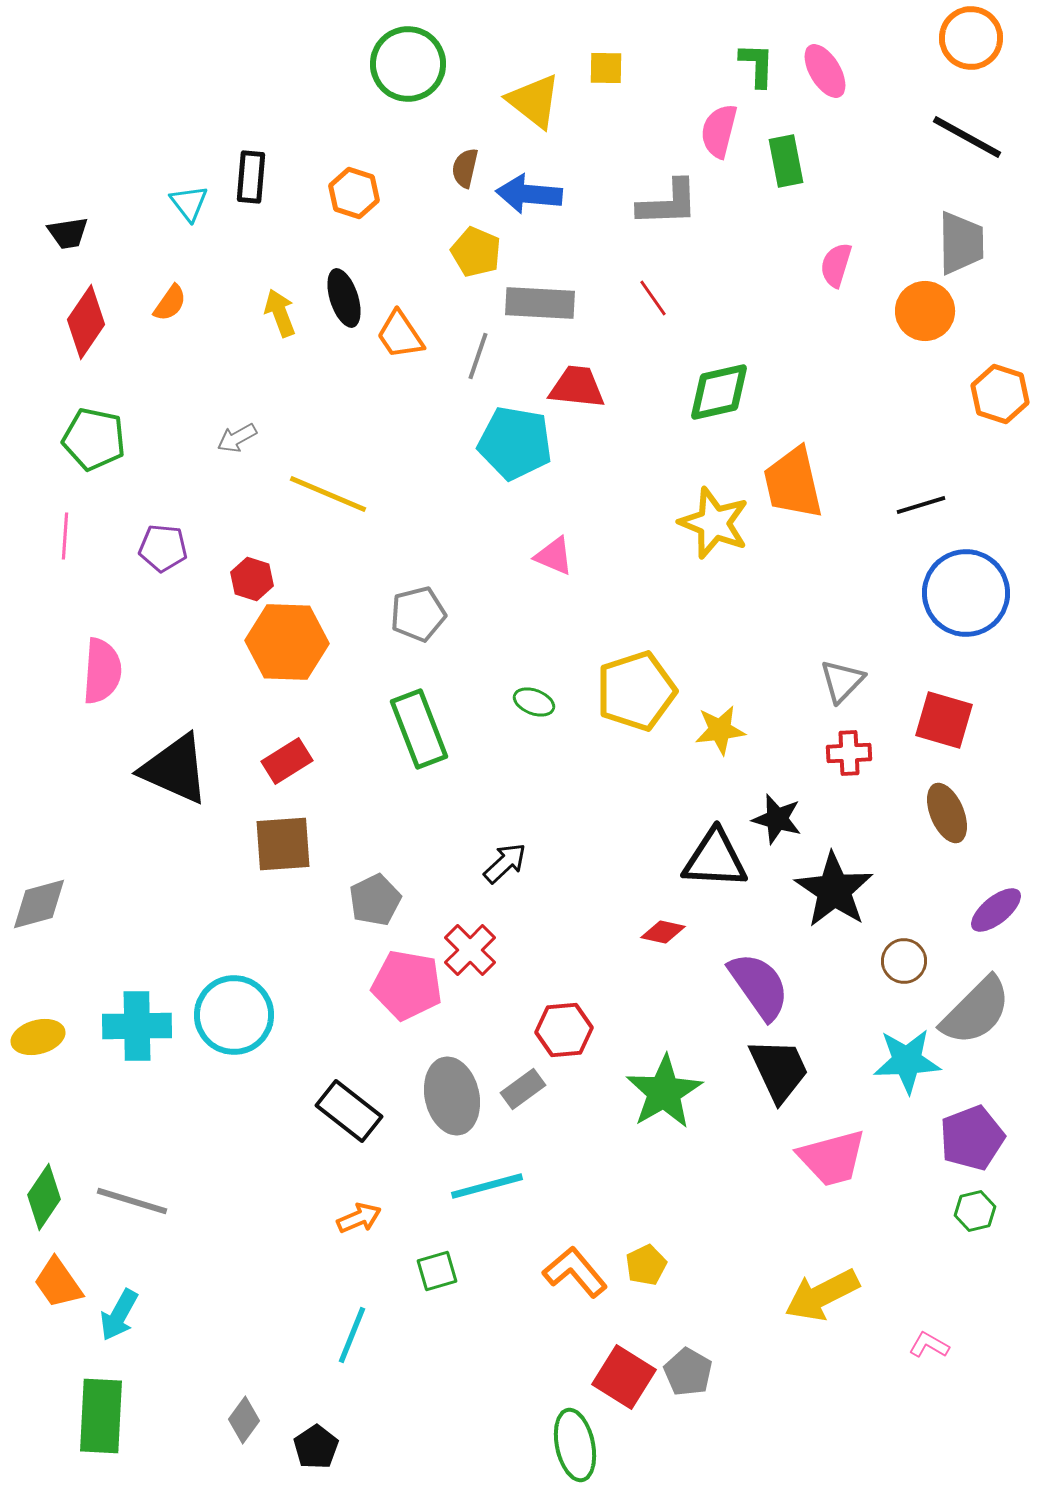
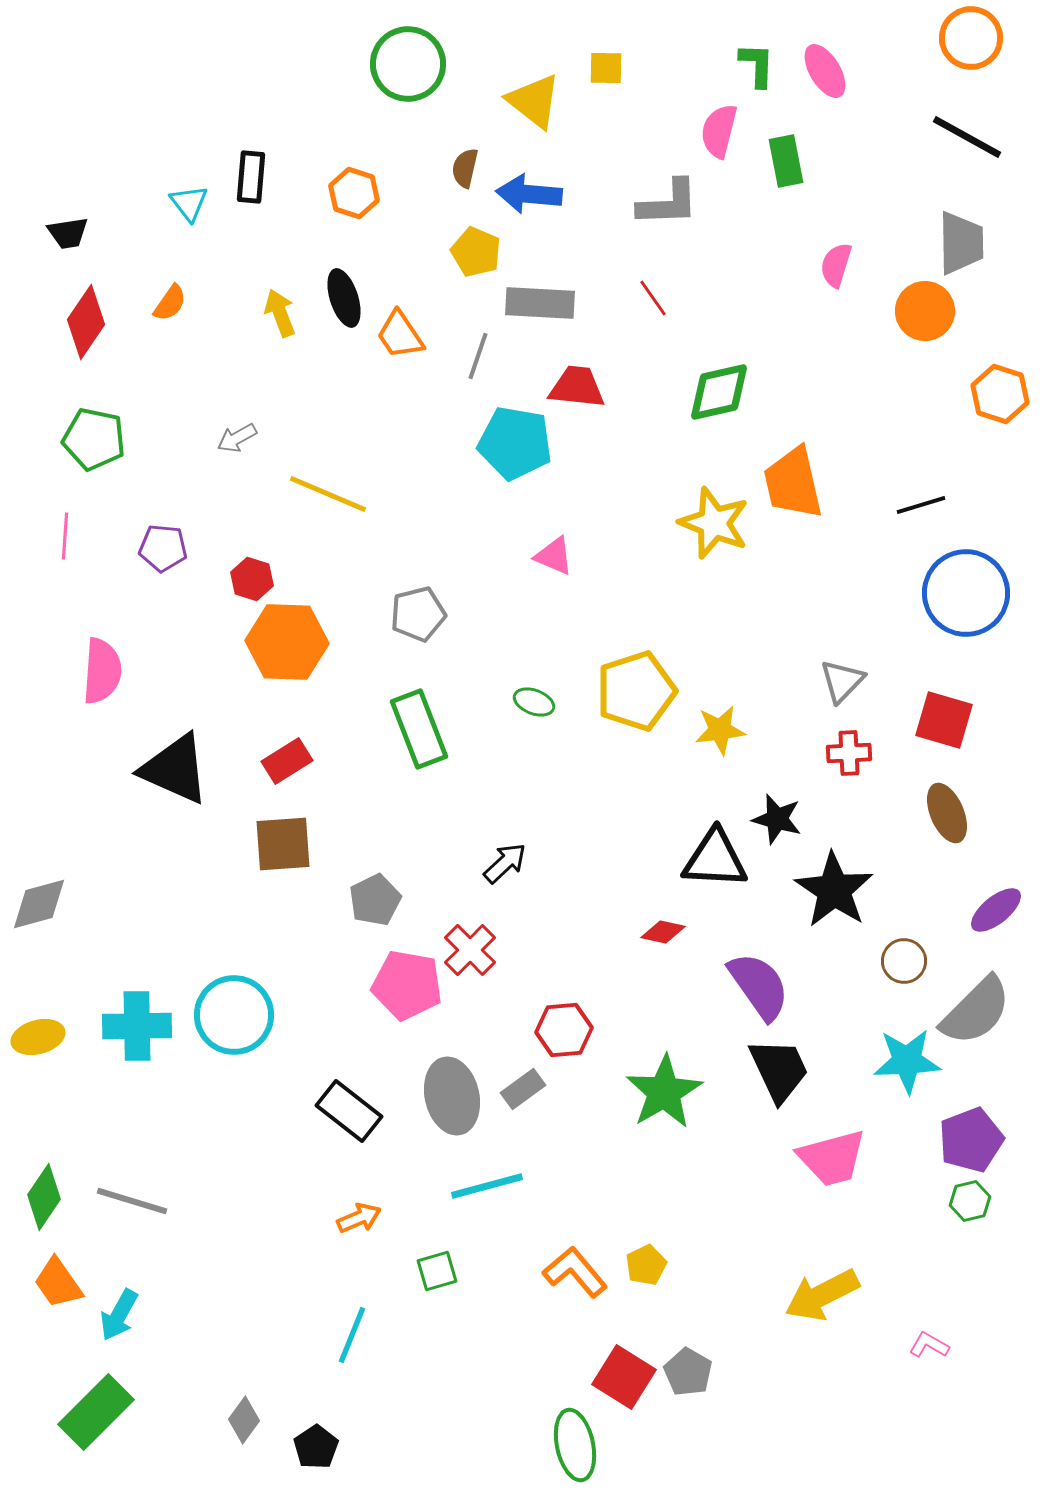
purple pentagon at (972, 1138): moved 1 px left, 2 px down
green hexagon at (975, 1211): moved 5 px left, 10 px up
green rectangle at (101, 1416): moved 5 px left, 4 px up; rotated 42 degrees clockwise
